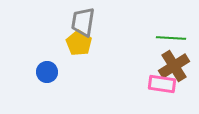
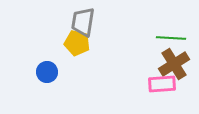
yellow pentagon: moved 2 px left; rotated 20 degrees counterclockwise
brown cross: moved 2 px up
pink rectangle: rotated 12 degrees counterclockwise
